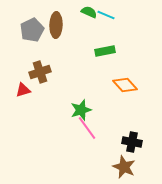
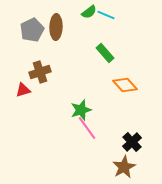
green semicircle: rotated 119 degrees clockwise
brown ellipse: moved 2 px down
green rectangle: moved 2 px down; rotated 60 degrees clockwise
black cross: rotated 36 degrees clockwise
brown star: rotated 20 degrees clockwise
